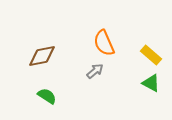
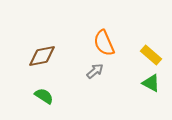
green semicircle: moved 3 px left
